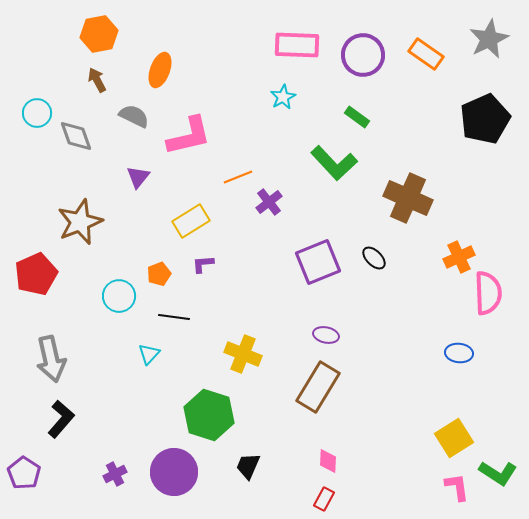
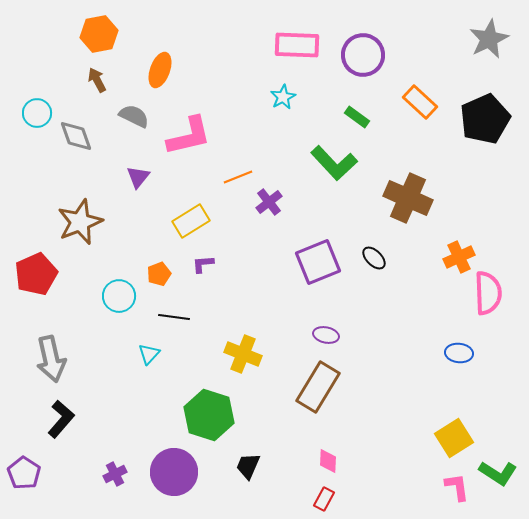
orange rectangle at (426, 54): moved 6 px left, 48 px down; rotated 8 degrees clockwise
